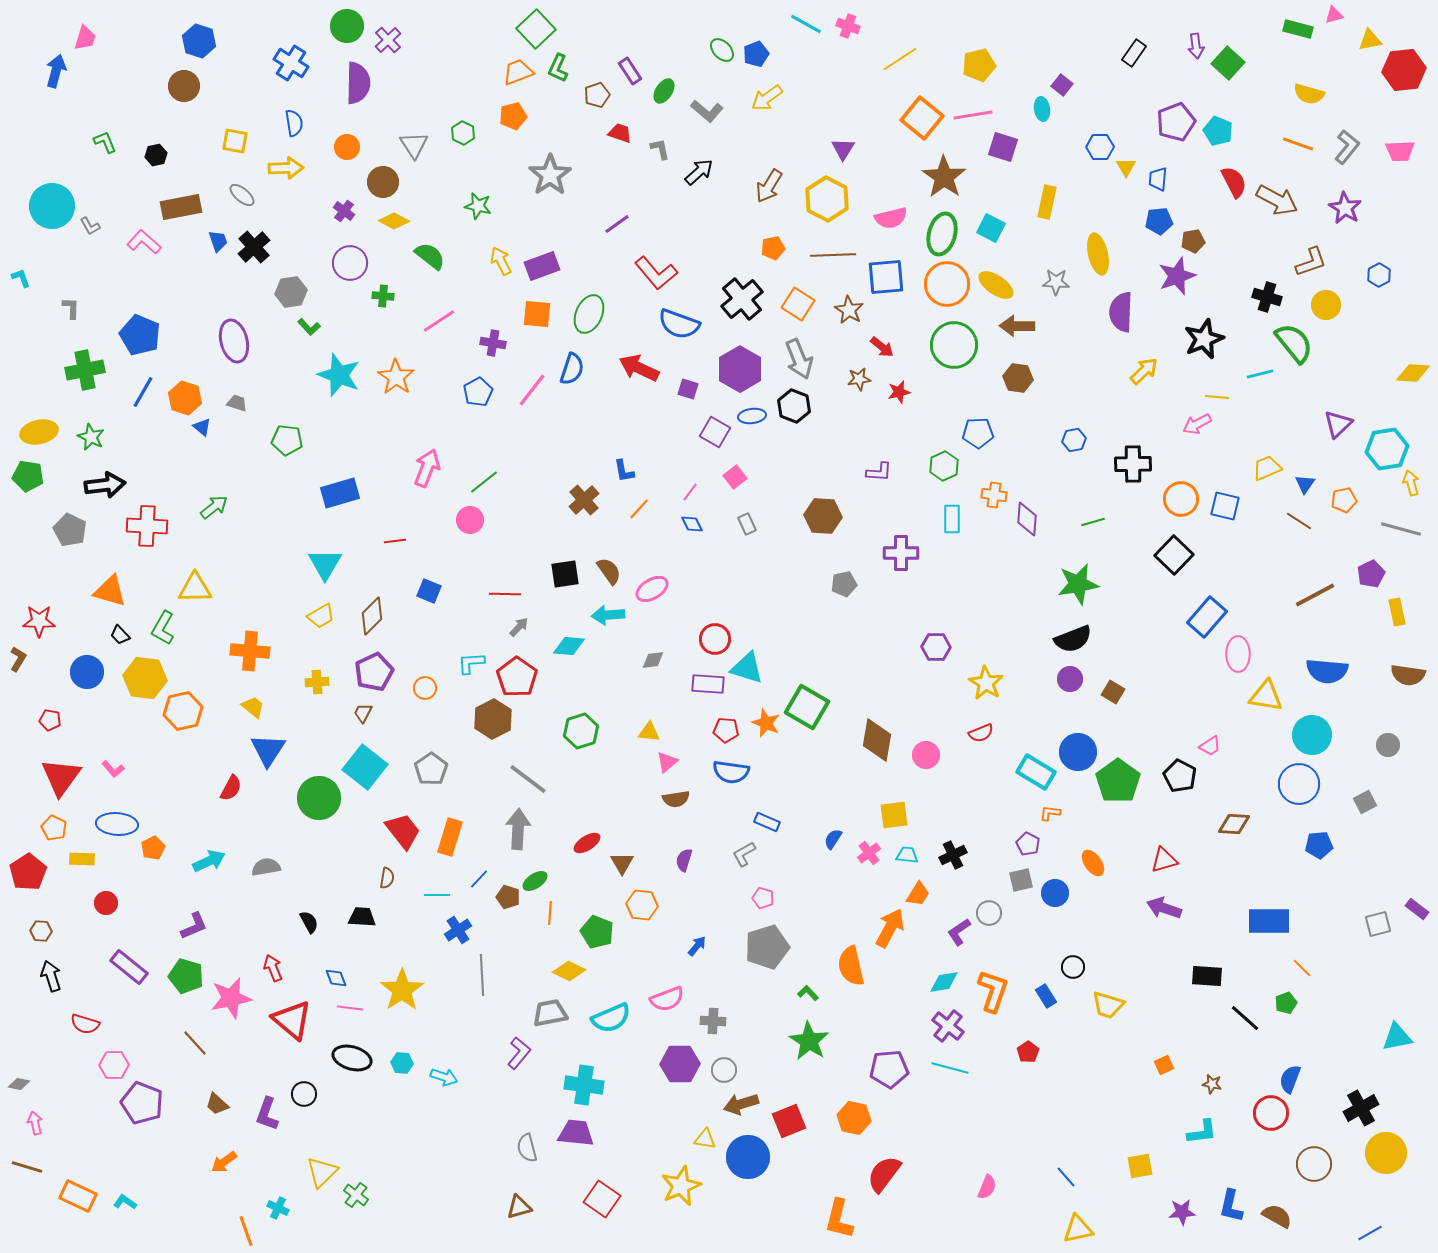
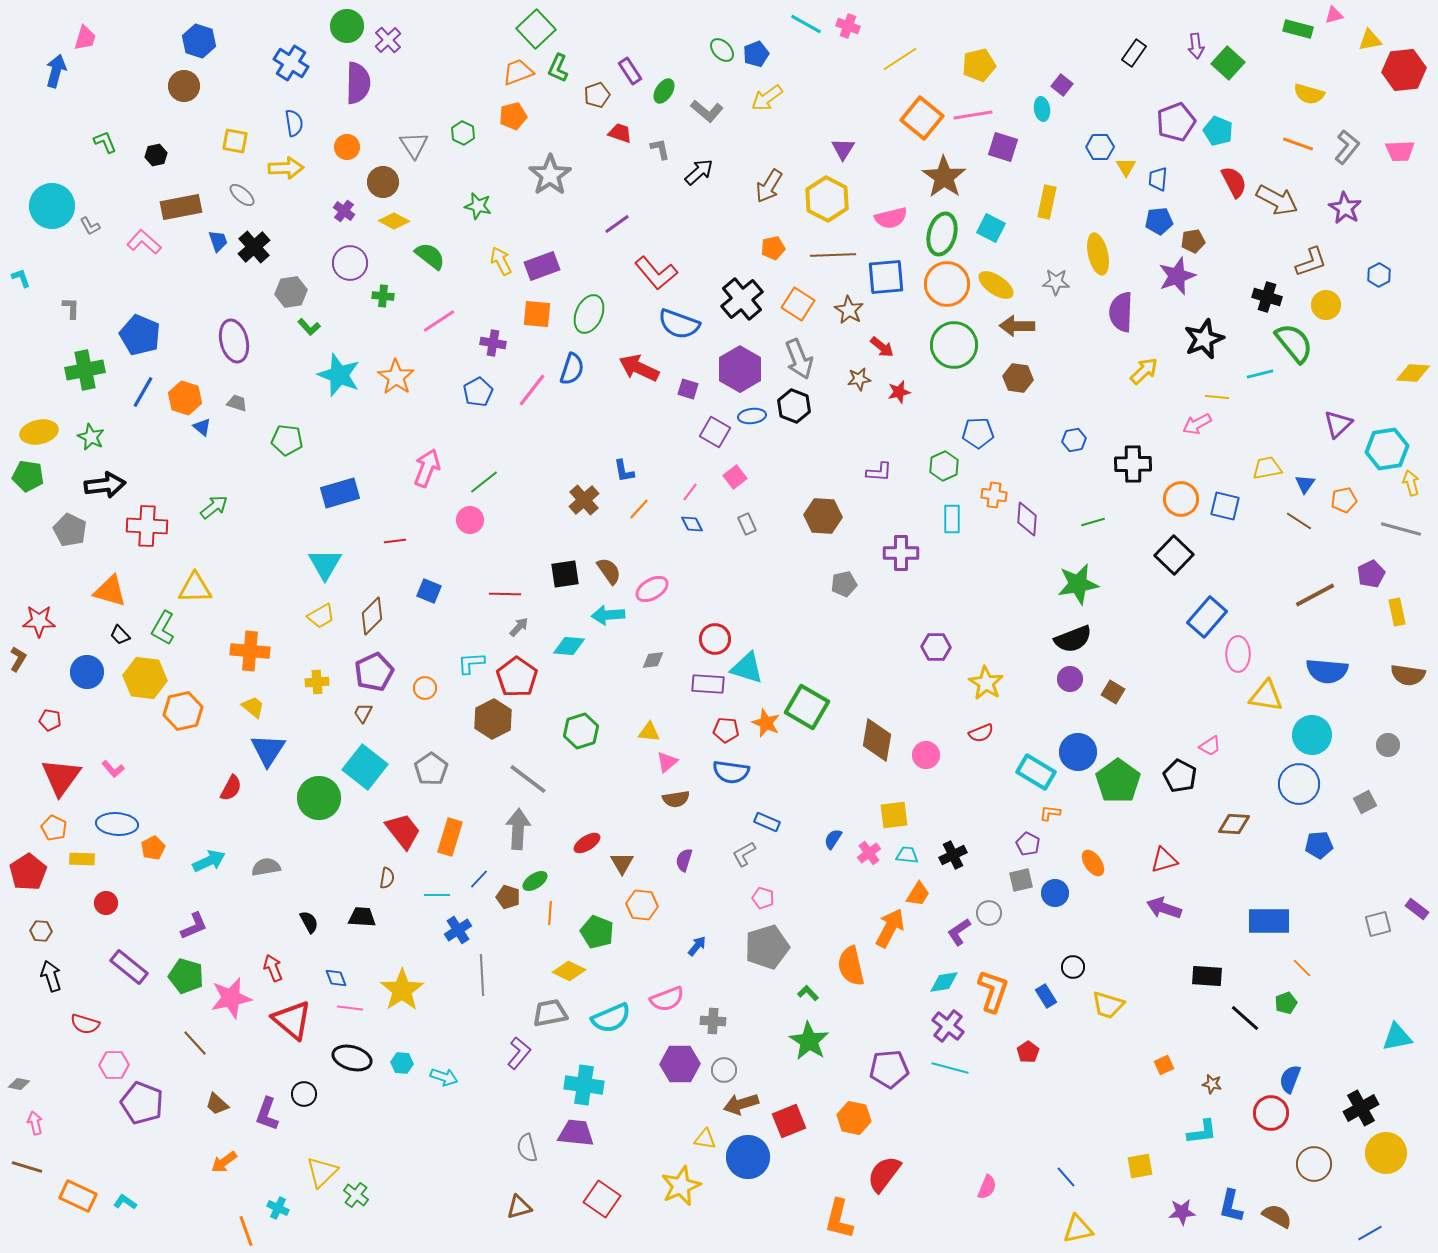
yellow trapezoid at (1267, 468): rotated 12 degrees clockwise
